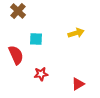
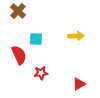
yellow arrow: moved 3 px down; rotated 14 degrees clockwise
red semicircle: moved 3 px right
red star: moved 1 px up
red triangle: moved 1 px right
